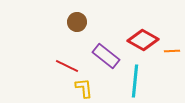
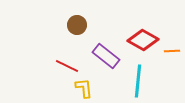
brown circle: moved 3 px down
cyan line: moved 3 px right
